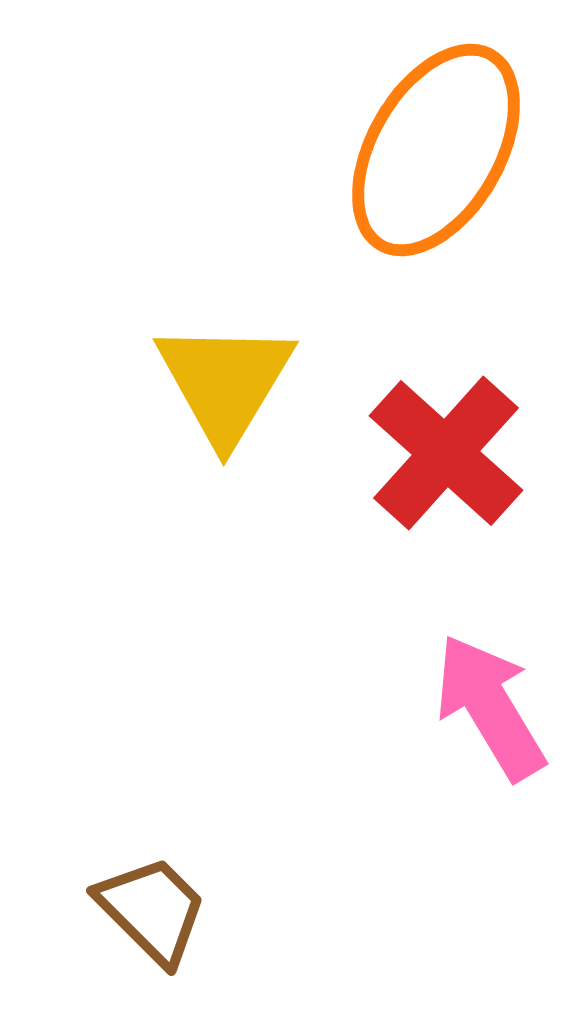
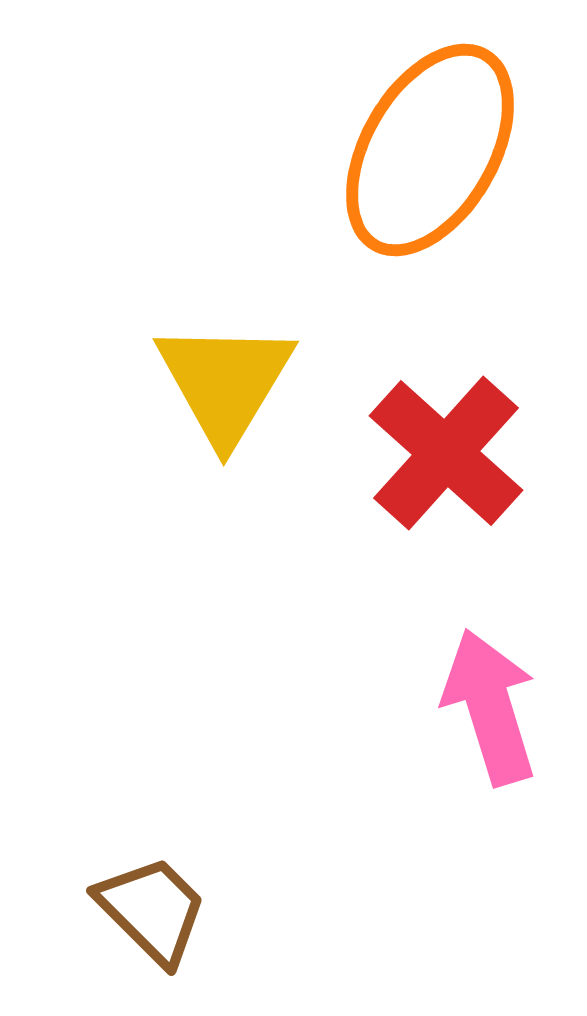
orange ellipse: moved 6 px left
pink arrow: rotated 14 degrees clockwise
